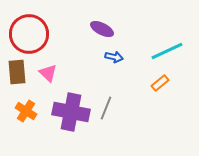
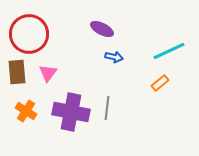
cyan line: moved 2 px right
pink triangle: rotated 24 degrees clockwise
gray line: moved 1 px right; rotated 15 degrees counterclockwise
